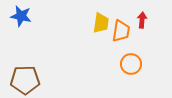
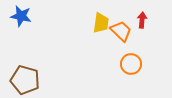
orange trapezoid: rotated 55 degrees counterclockwise
brown pentagon: rotated 16 degrees clockwise
